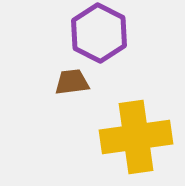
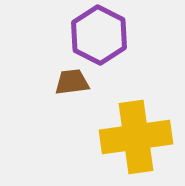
purple hexagon: moved 2 px down
